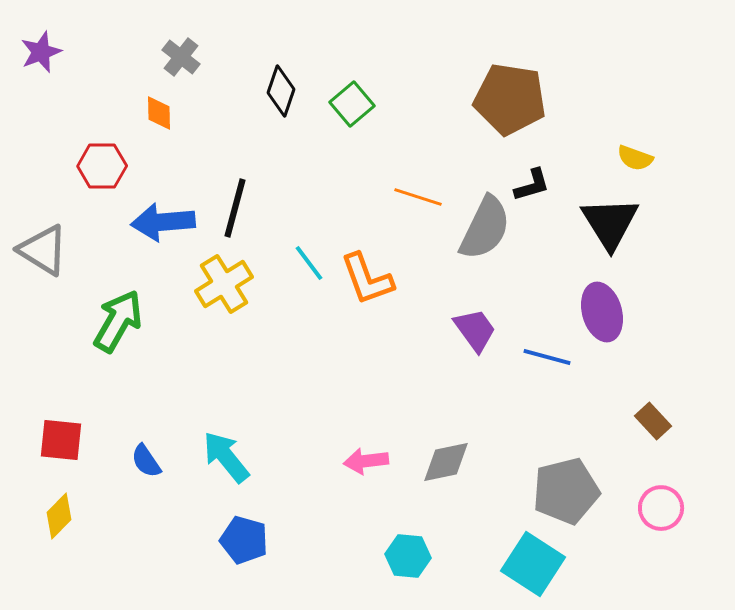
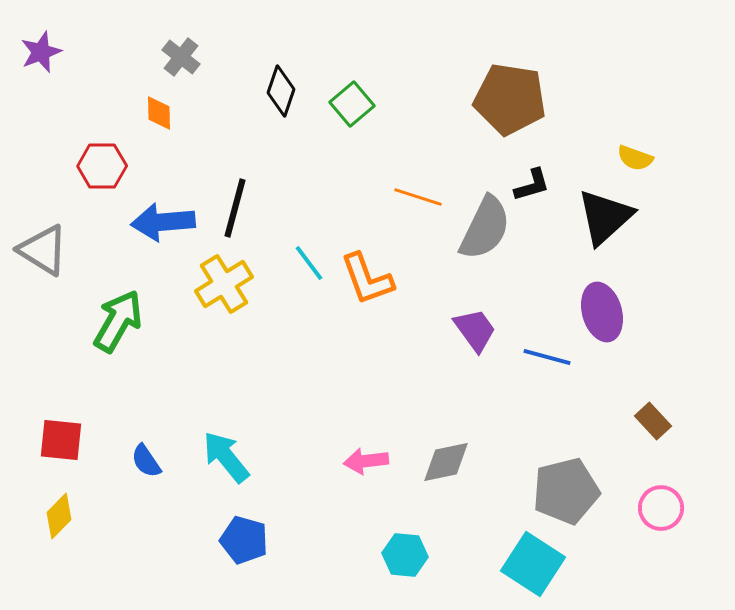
black triangle: moved 5 px left, 6 px up; rotated 20 degrees clockwise
cyan hexagon: moved 3 px left, 1 px up
